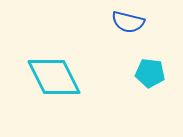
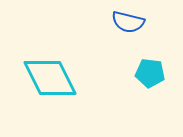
cyan diamond: moved 4 px left, 1 px down
